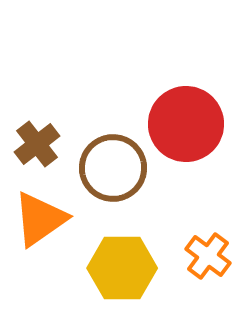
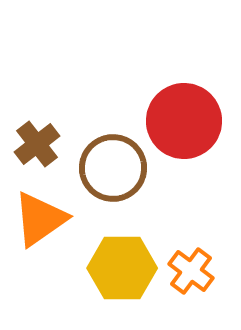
red circle: moved 2 px left, 3 px up
orange cross: moved 17 px left, 15 px down
